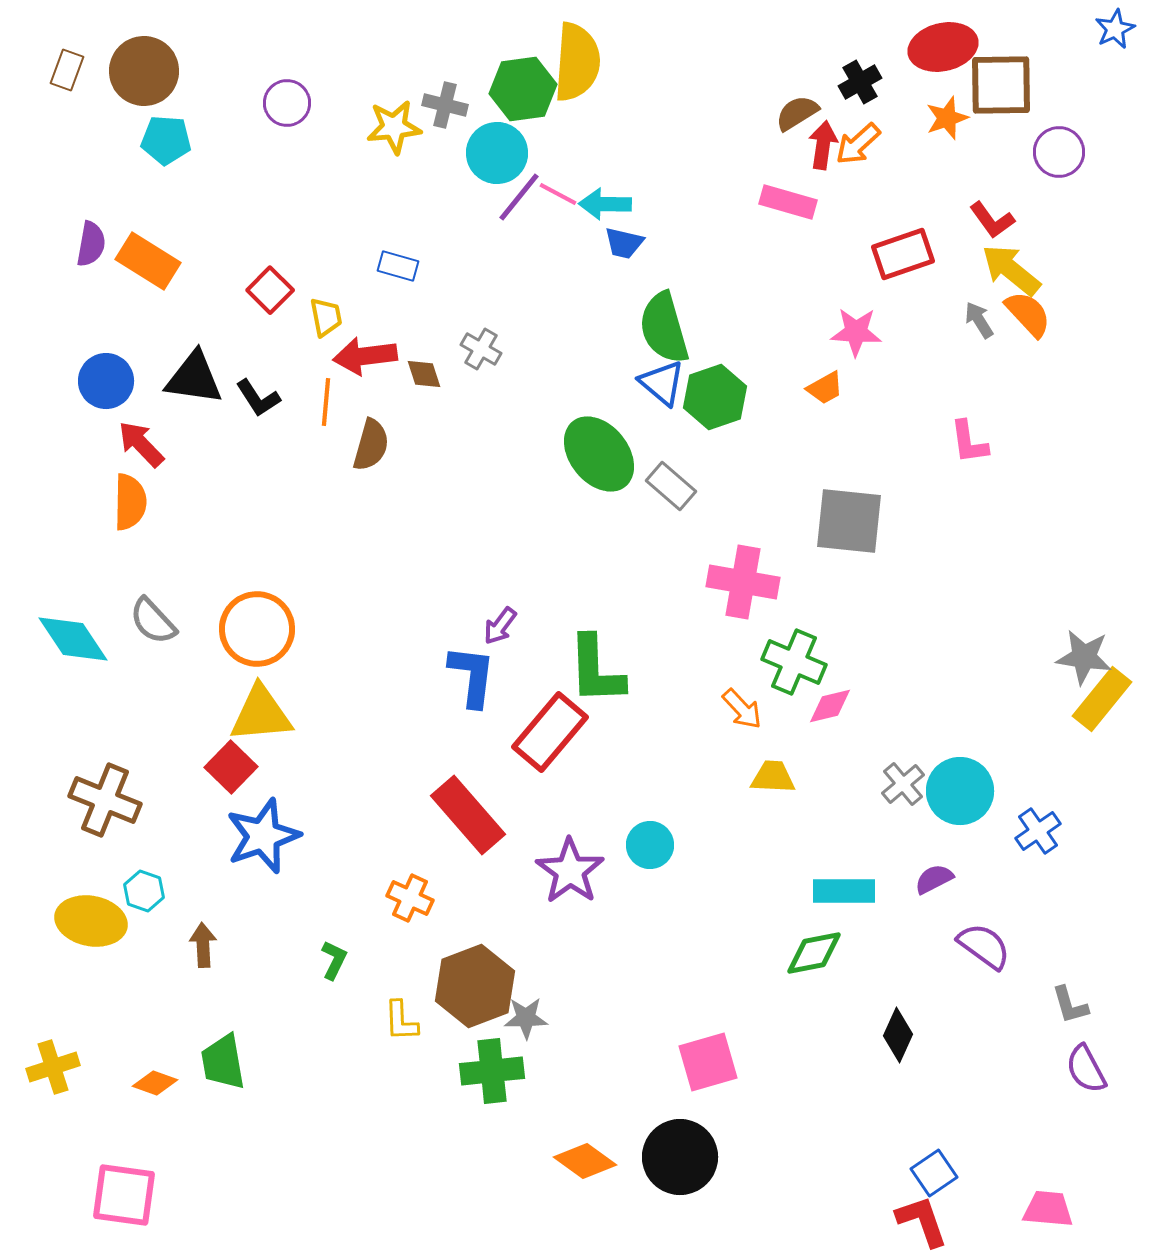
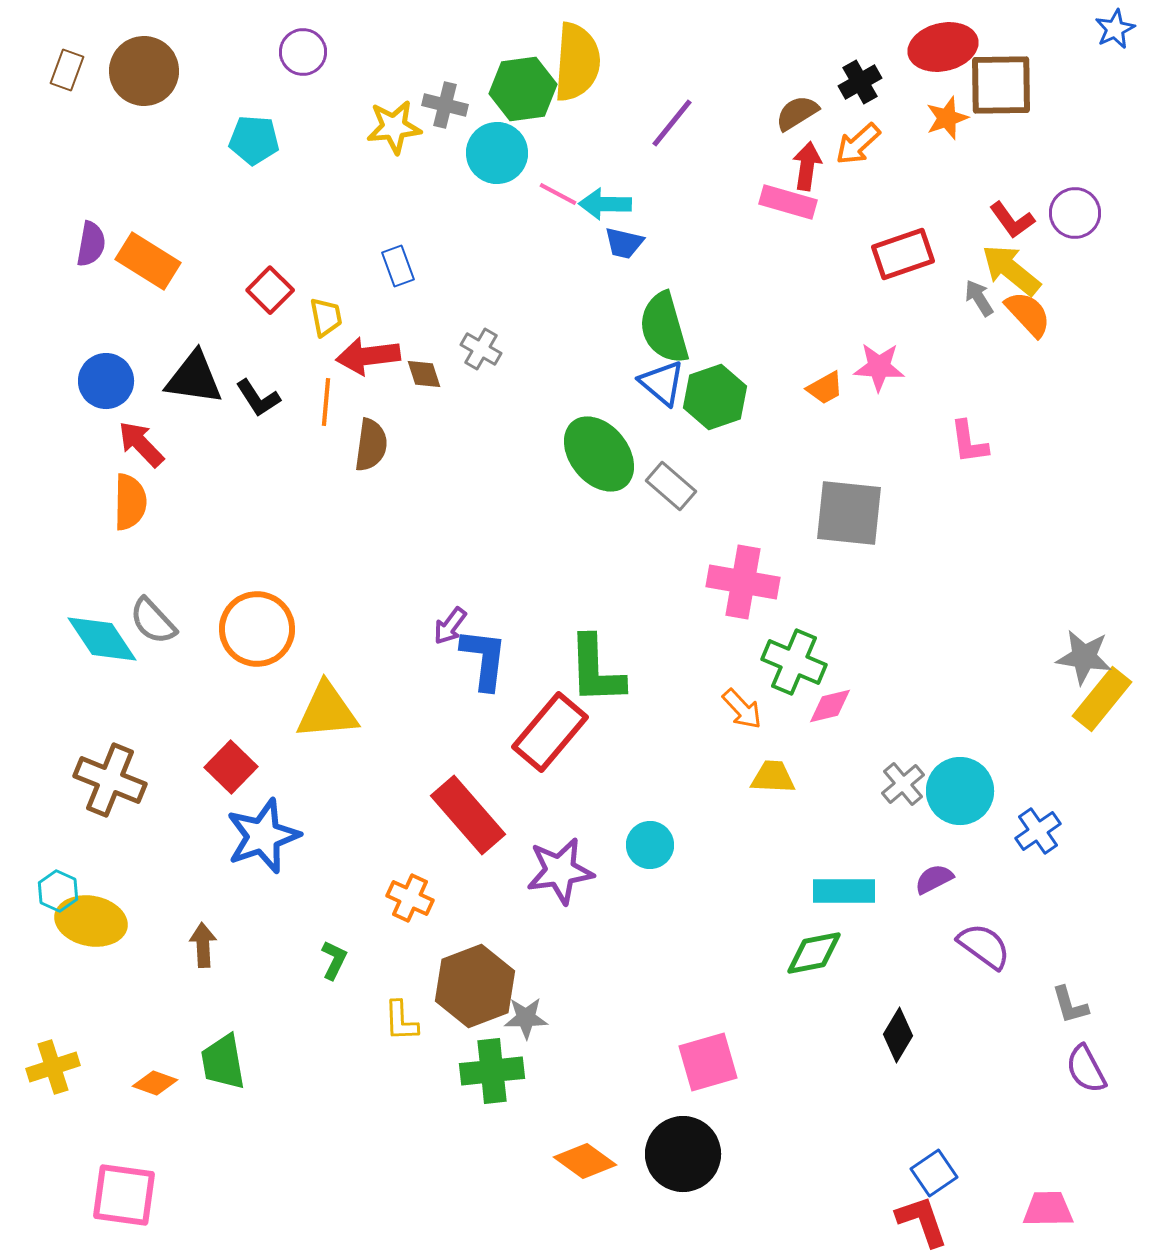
purple circle at (287, 103): moved 16 px right, 51 px up
cyan pentagon at (166, 140): moved 88 px right
red arrow at (823, 145): moved 16 px left, 21 px down
purple circle at (1059, 152): moved 16 px right, 61 px down
purple line at (519, 197): moved 153 px right, 74 px up
red L-shape at (992, 220): moved 20 px right
blue rectangle at (398, 266): rotated 54 degrees clockwise
gray arrow at (979, 320): moved 22 px up
pink star at (856, 332): moved 23 px right, 35 px down
red arrow at (365, 356): moved 3 px right
brown semicircle at (371, 445): rotated 8 degrees counterclockwise
gray square at (849, 521): moved 8 px up
purple arrow at (500, 626): moved 50 px left
cyan diamond at (73, 639): moved 29 px right
blue L-shape at (472, 676): moved 12 px right, 17 px up
yellow triangle at (261, 714): moved 66 px right, 3 px up
brown cross at (105, 800): moved 5 px right, 20 px up
purple star at (570, 871): moved 10 px left; rotated 28 degrees clockwise
cyan hexagon at (144, 891): moved 86 px left; rotated 6 degrees clockwise
black diamond at (898, 1035): rotated 6 degrees clockwise
black circle at (680, 1157): moved 3 px right, 3 px up
pink trapezoid at (1048, 1209): rotated 6 degrees counterclockwise
